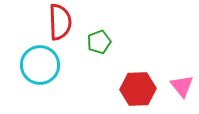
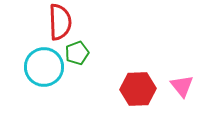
green pentagon: moved 22 px left, 11 px down
cyan circle: moved 4 px right, 2 px down
